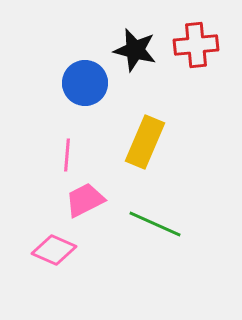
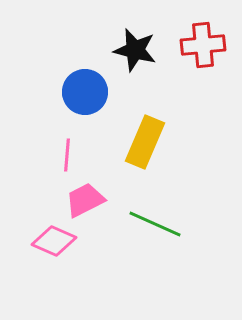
red cross: moved 7 px right
blue circle: moved 9 px down
pink diamond: moved 9 px up
